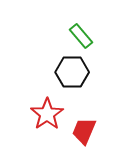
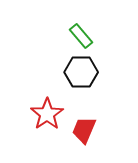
black hexagon: moved 9 px right
red trapezoid: moved 1 px up
